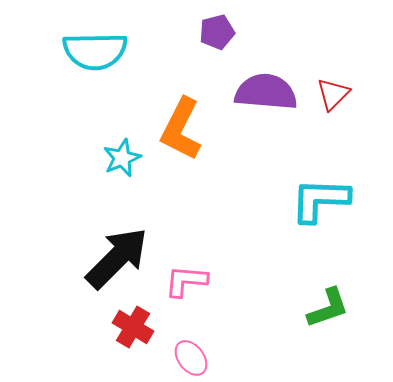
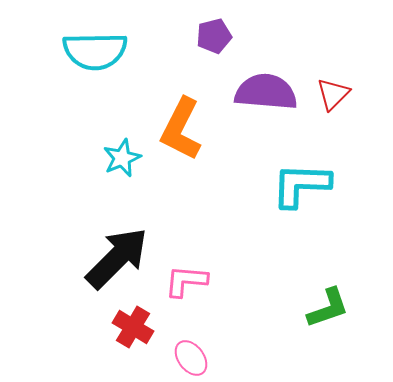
purple pentagon: moved 3 px left, 4 px down
cyan L-shape: moved 19 px left, 15 px up
